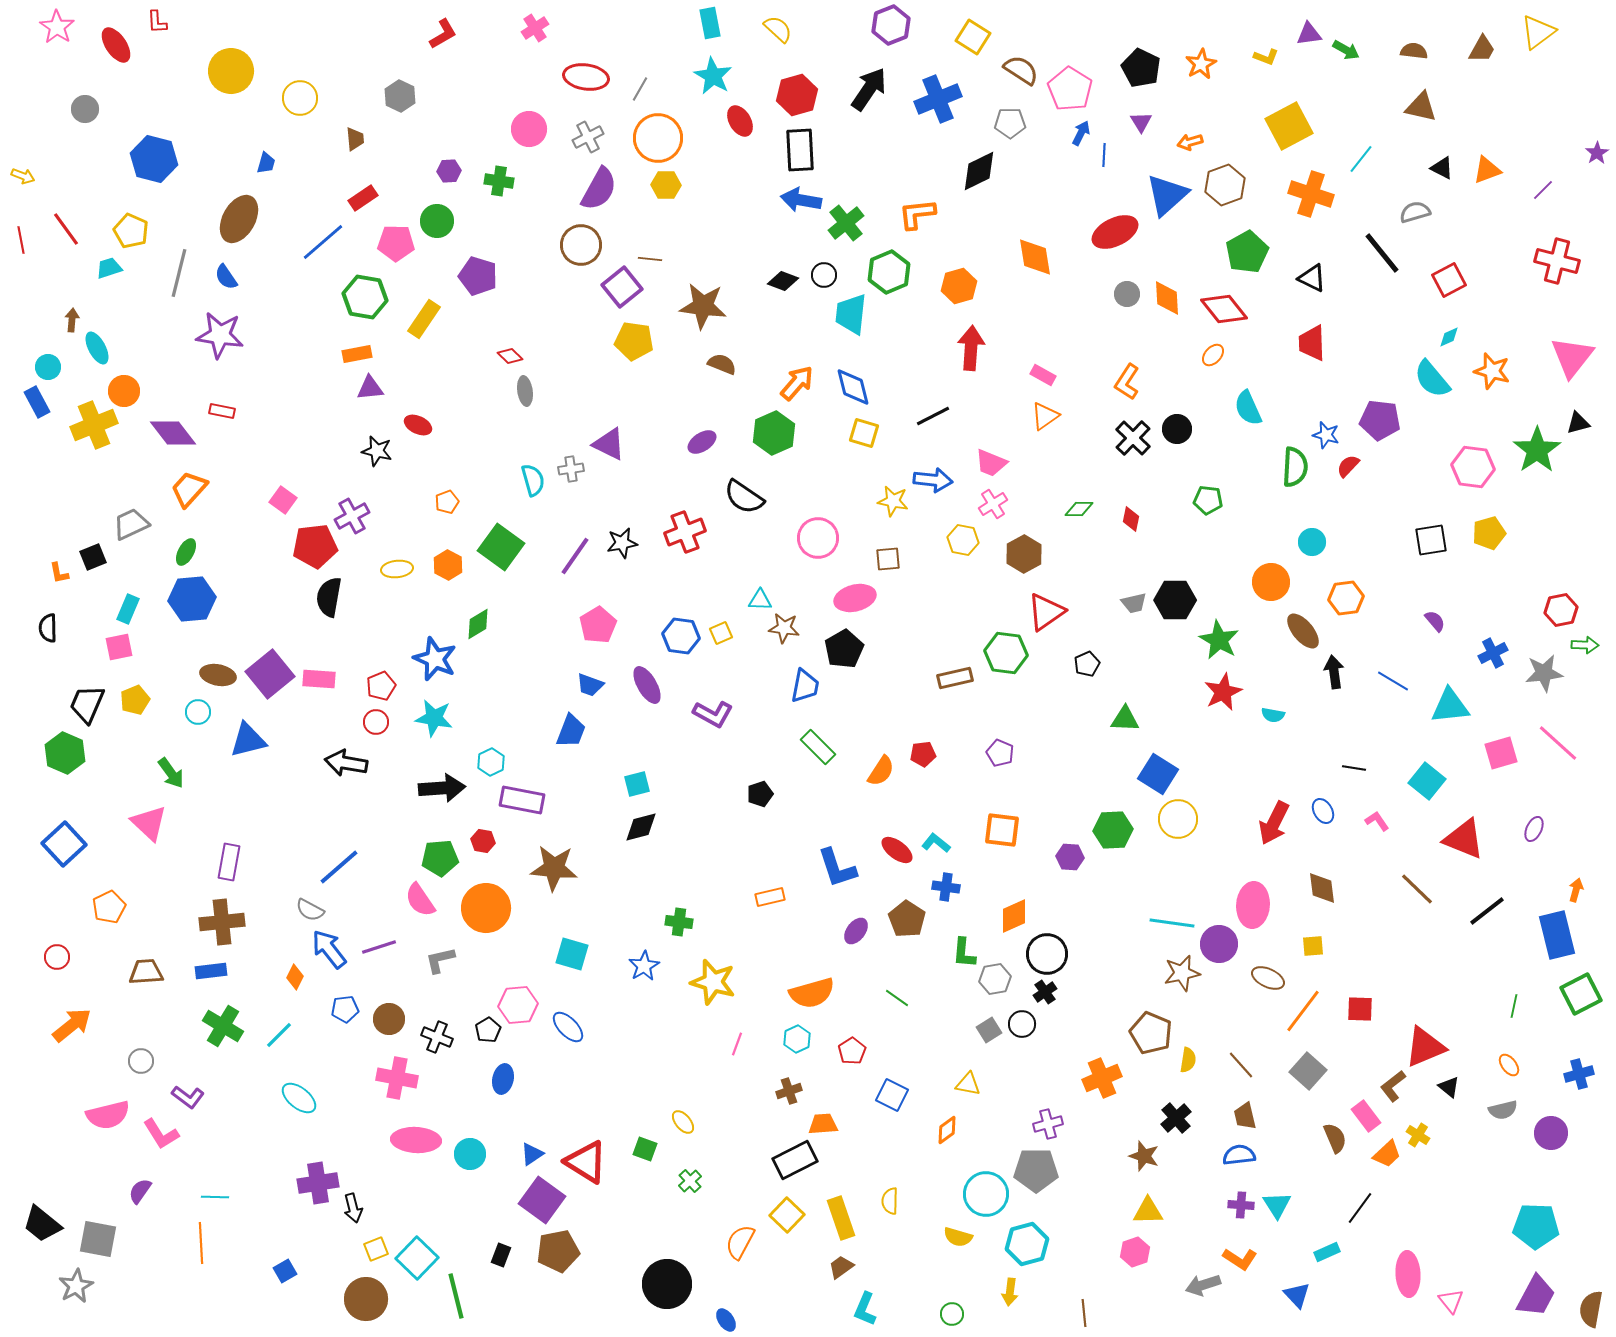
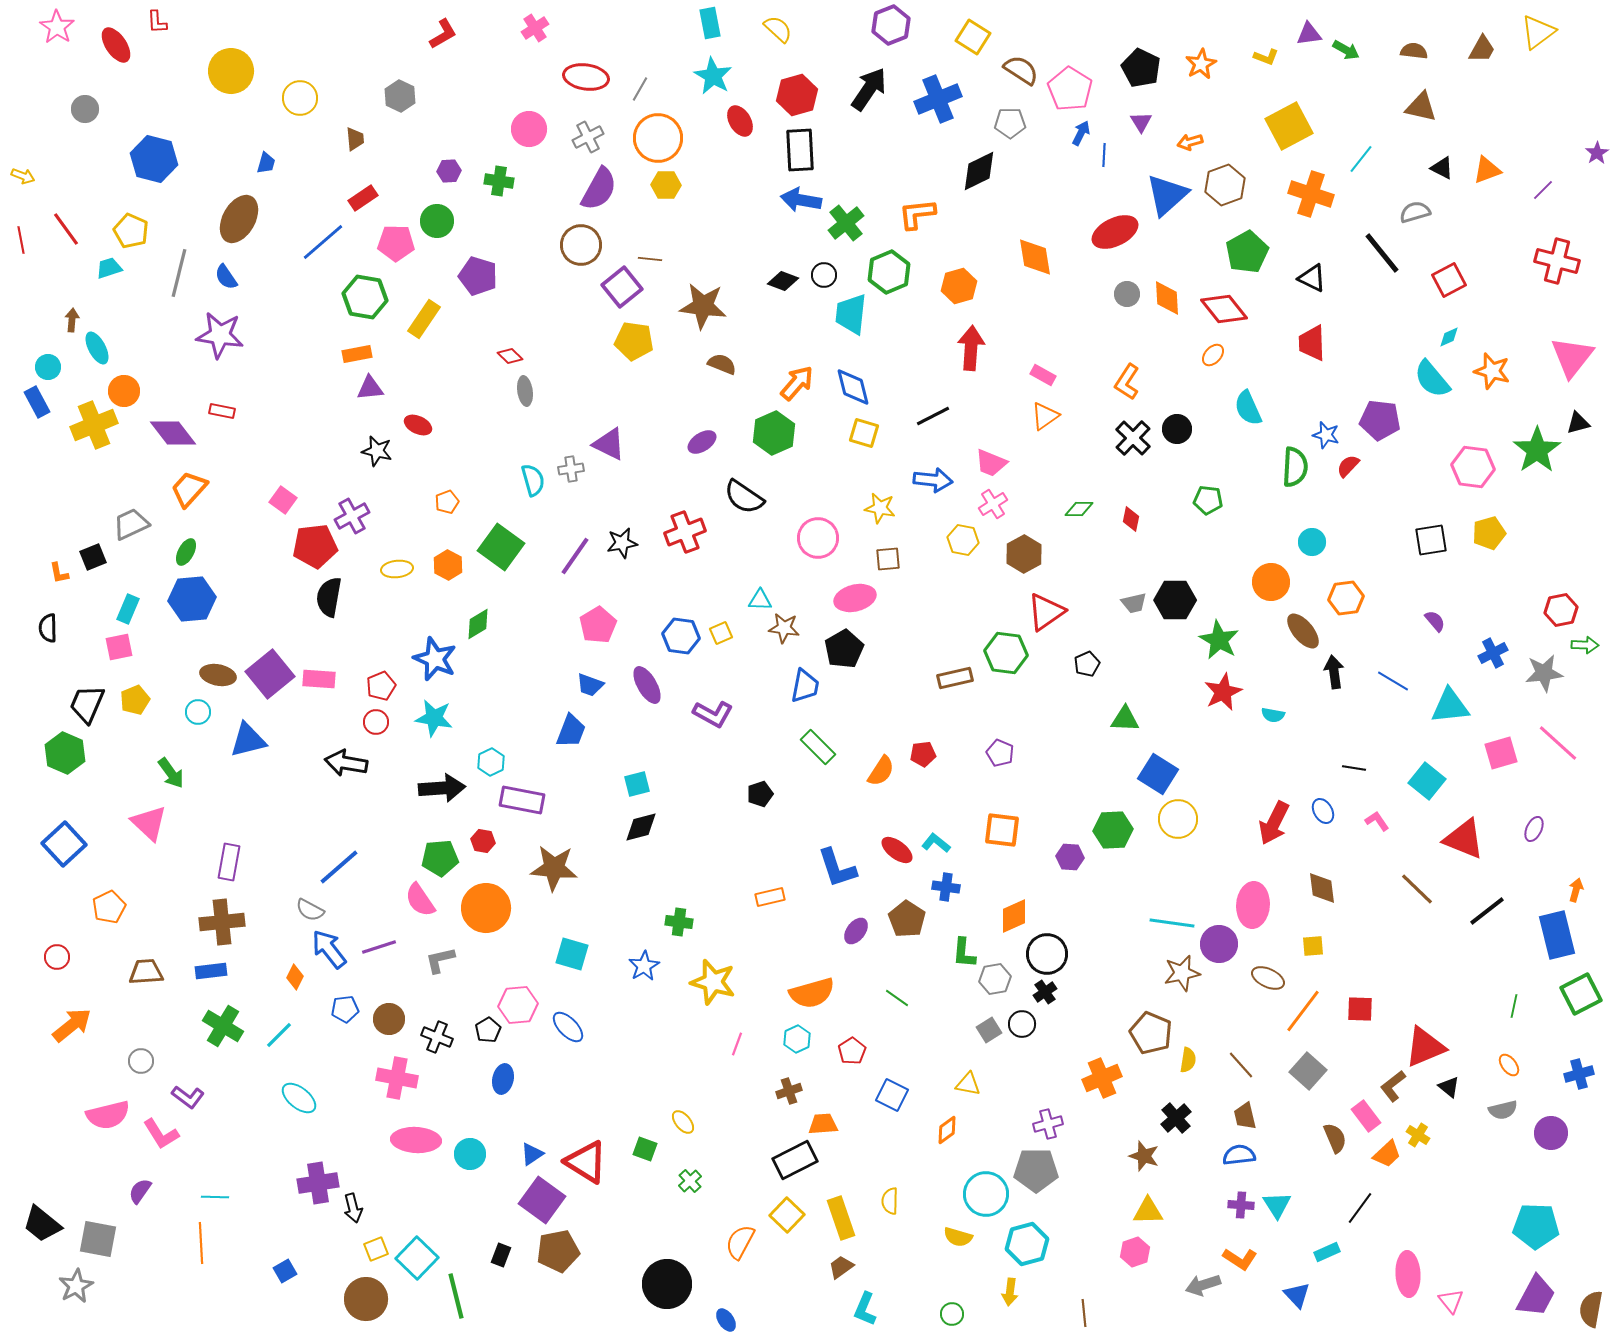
yellow star at (893, 501): moved 13 px left, 7 px down
